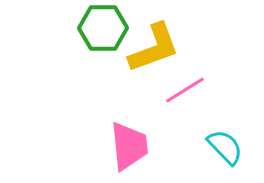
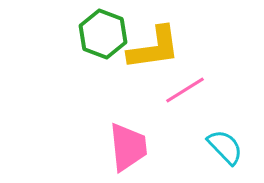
green hexagon: moved 6 px down; rotated 21 degrees clockwise
yellow L-shape: rotated 12 degrees clockwise
pink trapezoid: moved 1 px left, 1 px down
